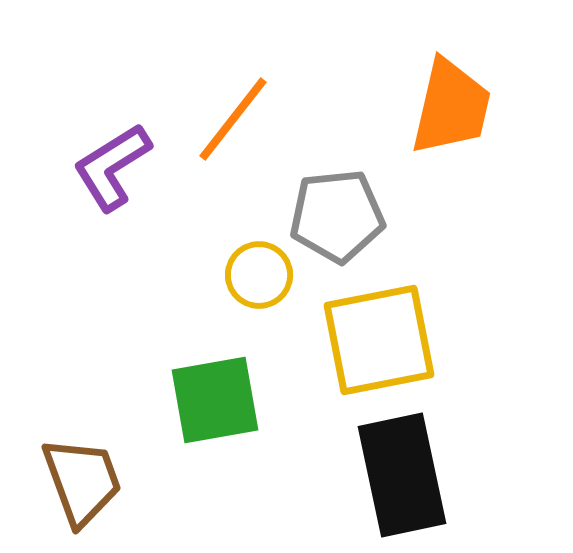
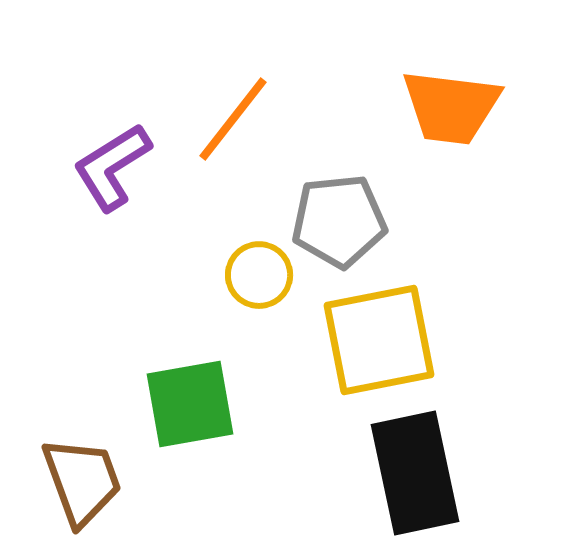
orange trapezoid: rotated 84 degrees clockwise
gray pentagon: moved 2 px right, 5 px down
green square: moved 25 px left, 4 px down
black rectangle: moved 13 px right, 2 px up
